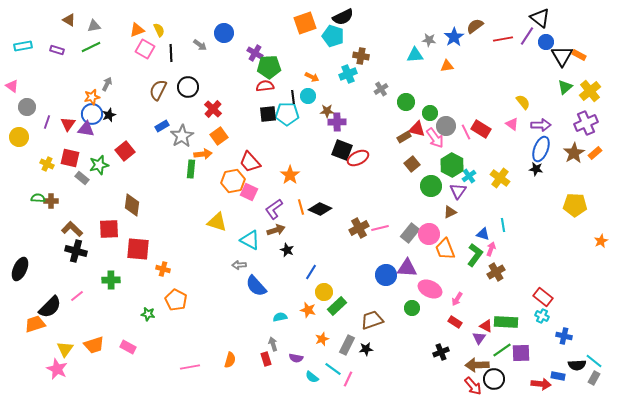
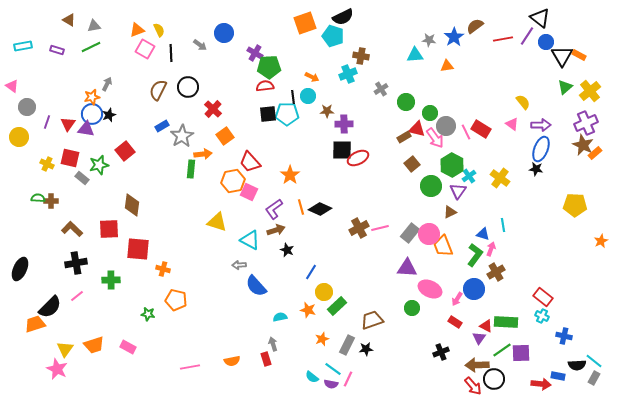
purple cross at (337, 122): moved 7 px right, 2 px down
orange square at (219, 136): moved 6 px right
black square at (342, 150): rotated 20 degrees counterclockwise
brown star at (574, 153): moved 9 px right, 8 px up; rotated 15 degrees counterclockwise
orange trapezoid at (445, 249): moved 2 px left, 3 px up
black cross at (76, 251): moved 12 px down; rotated 25 degrees counterclockwise
blue circle at (386, 275): moved 88 px right, 14 px down
orange pentagon at (176, 300): rotated 15 degrees counterclockwise
purple semicircle at (296, 358): moved 35 px right, 26 px down
orange semicircle at (230, 360): moved 2 px right, 1 px down; rotated 63 degrees clockwise
